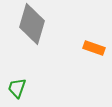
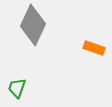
gray diamond: moved 1 px right, 1 px down; rotated 9 degrees clockwise
